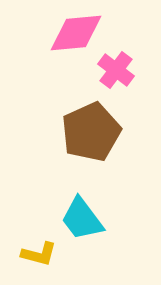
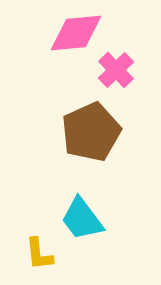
pink cross: rotated 9 degrees clockwise
yellow L-shape: rotated 69 degrees clockwise
